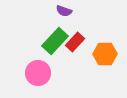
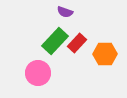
purple semicircle: moved 1 px right, 1 px down
red rectangle: moved 2 px right, 1 px down
